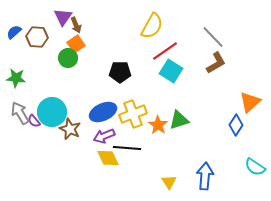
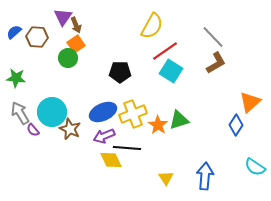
purple semicircle: moved 1 px left, 9 px down
yellow diamond: moved 3 px right, 2 px down
yellow triangle: moved 3 px left, 4 px up
